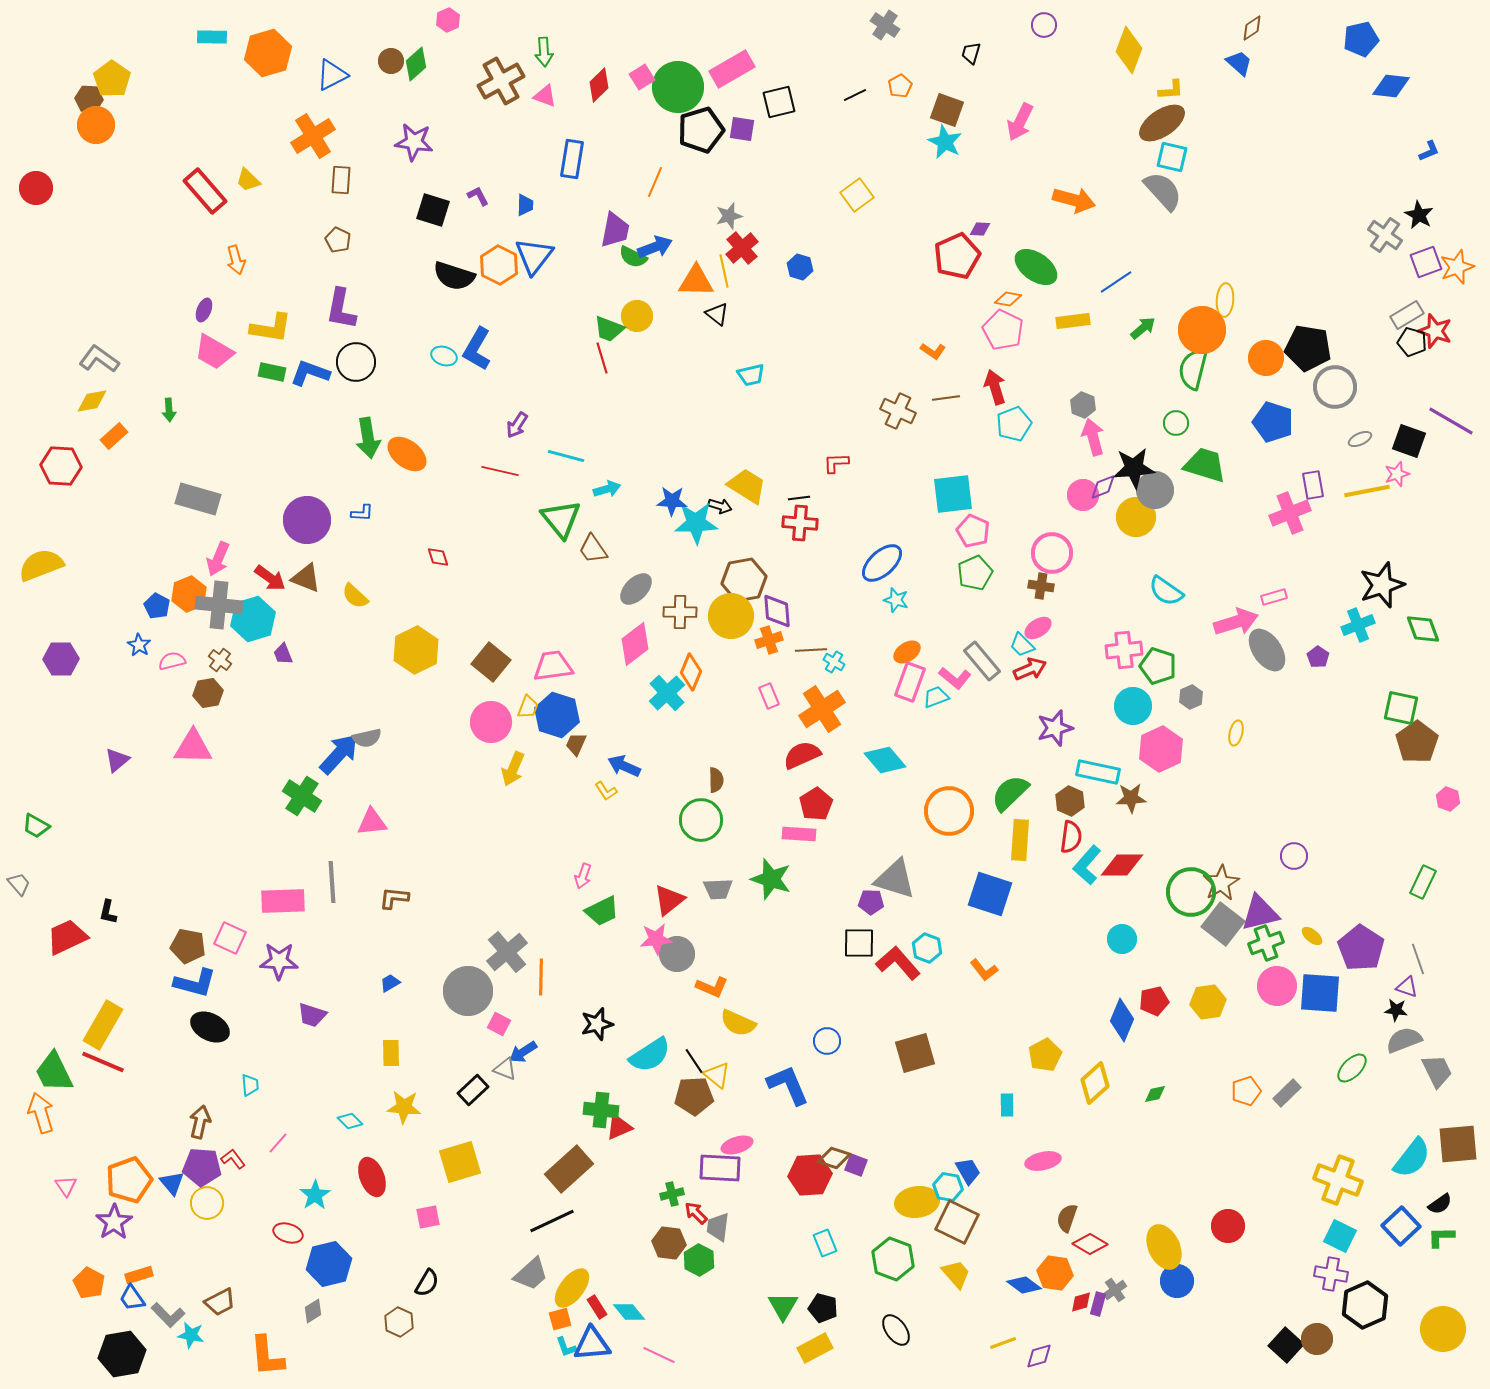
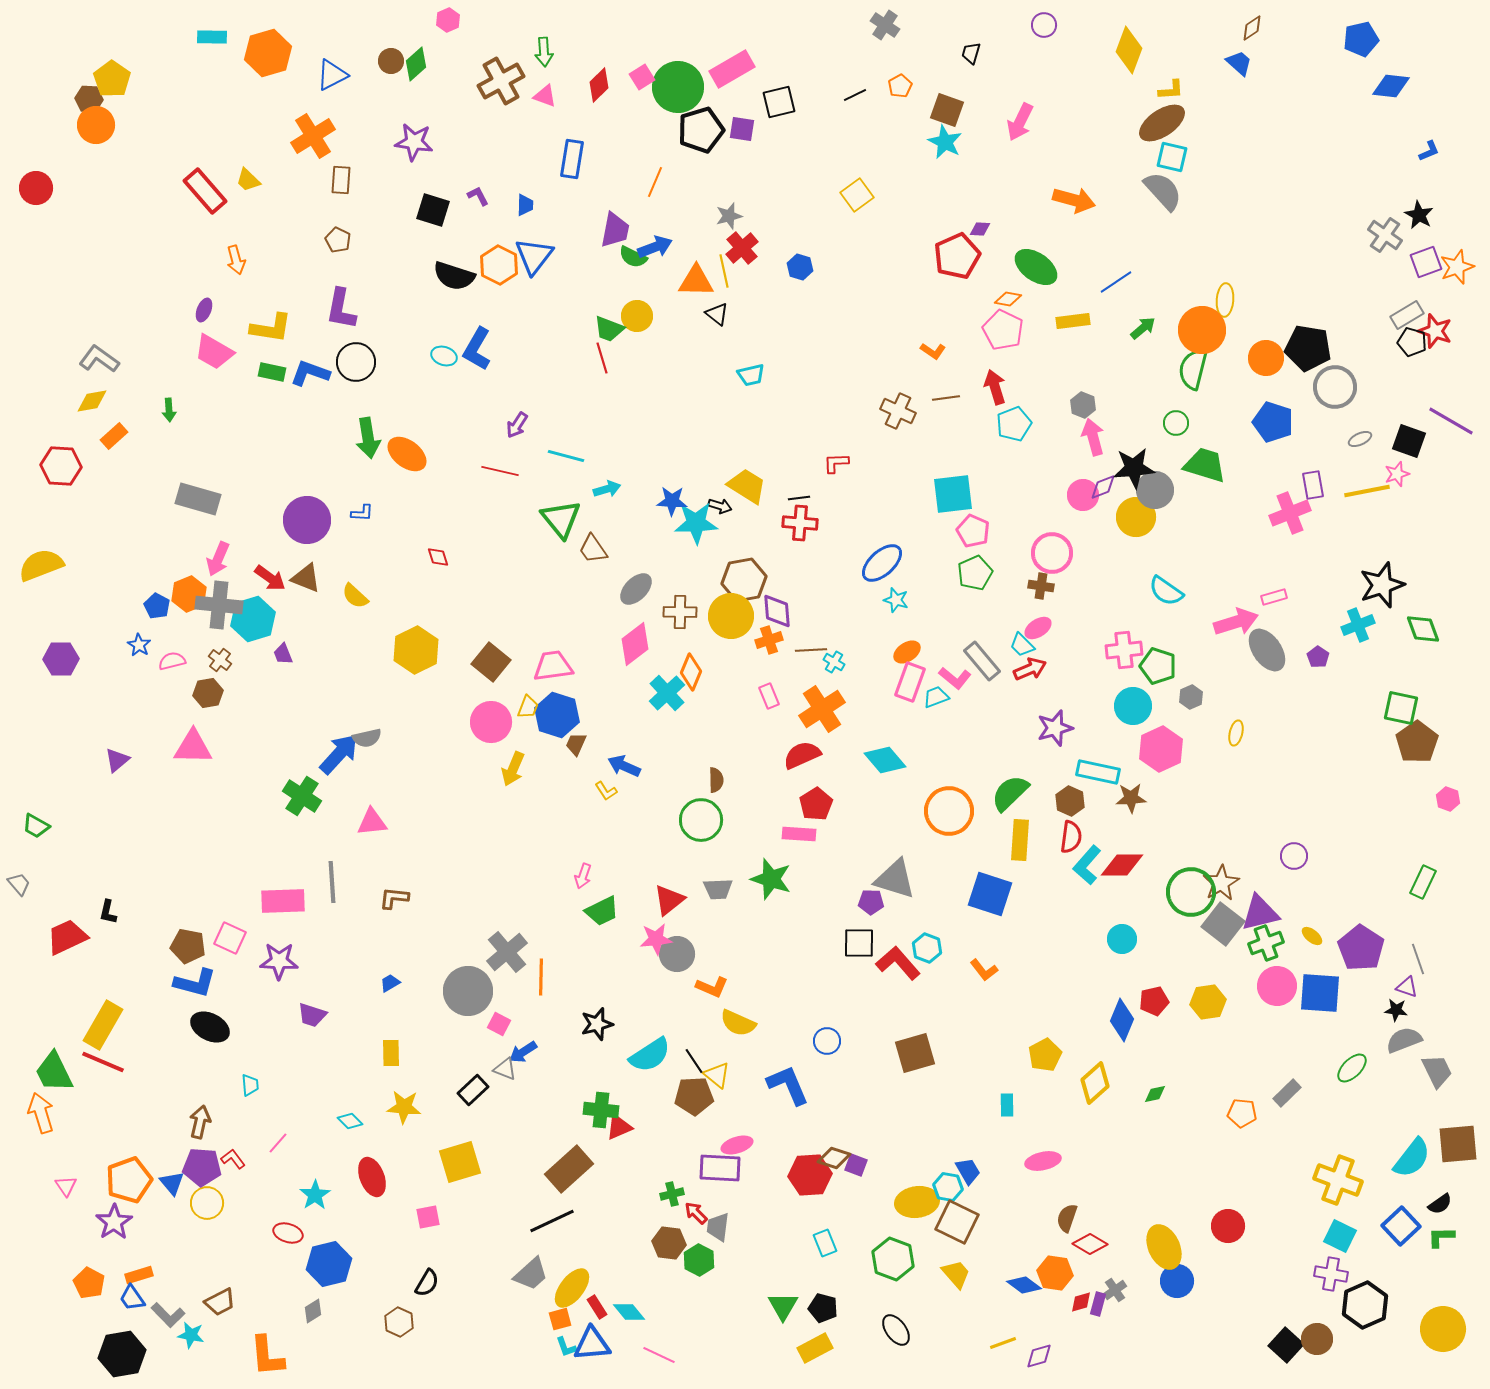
orange pentagon at (1246, 1091): moved 4 px left, 22 px down; rotated 24 degrees clockwise
